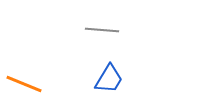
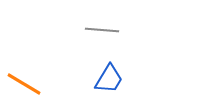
orange line: rotated 9 degrees clockwise
